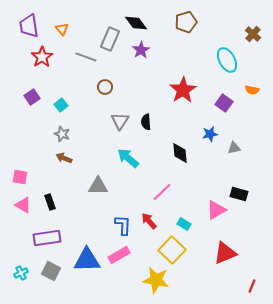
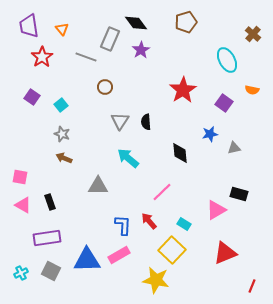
purple square at (32, 97): rotated 21 degrees counterclockwise
